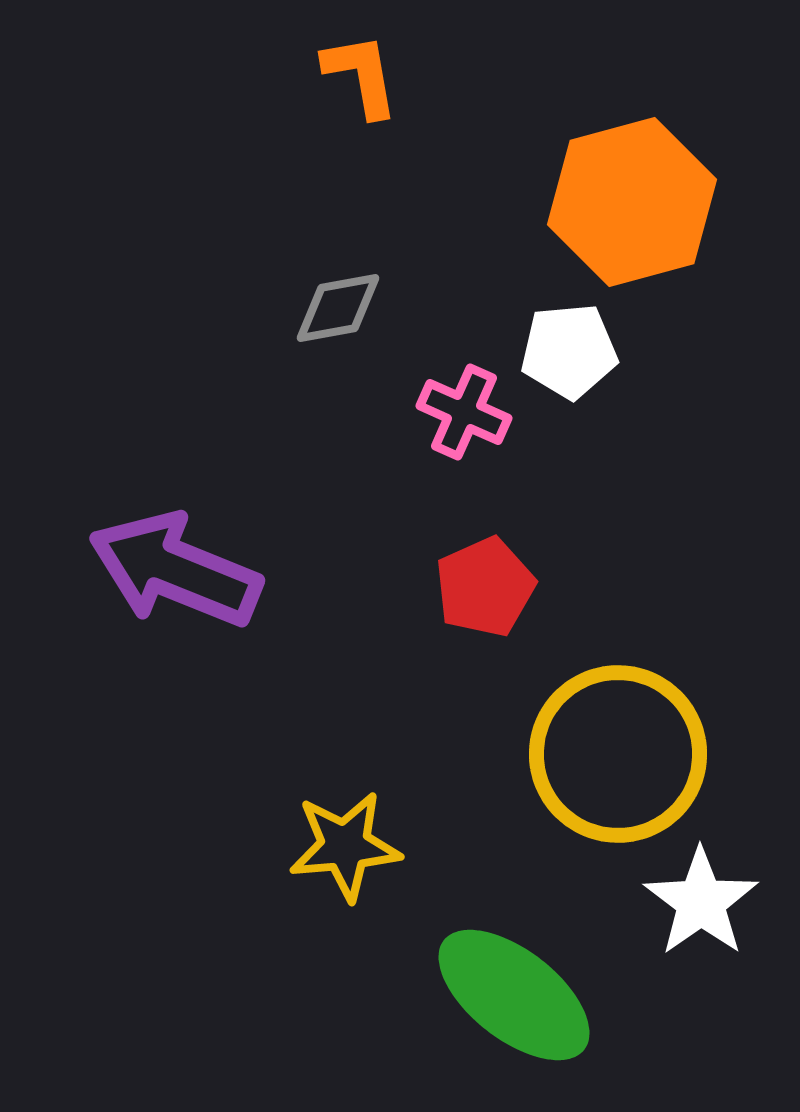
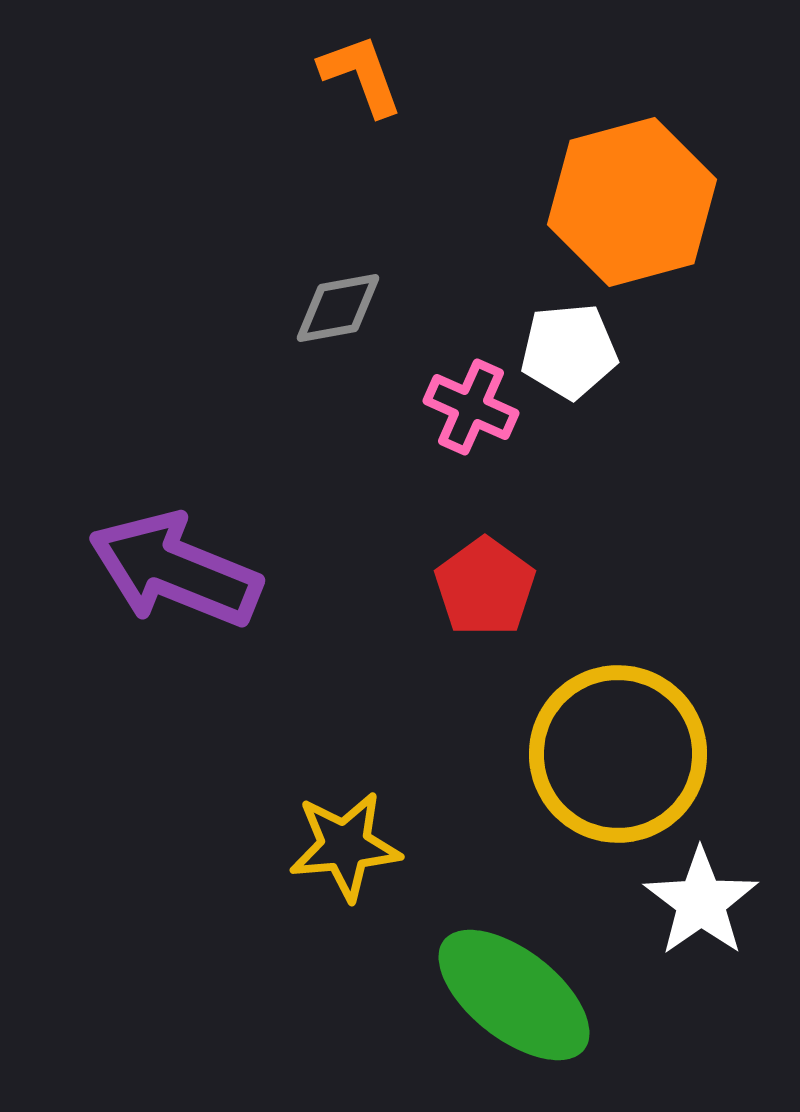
orange L-shape: rotated 10 degrees counterclockwise
pink cross: moved 7 px right, 5 px up
red pentagon: rotated 12 degrees counterclockwise
